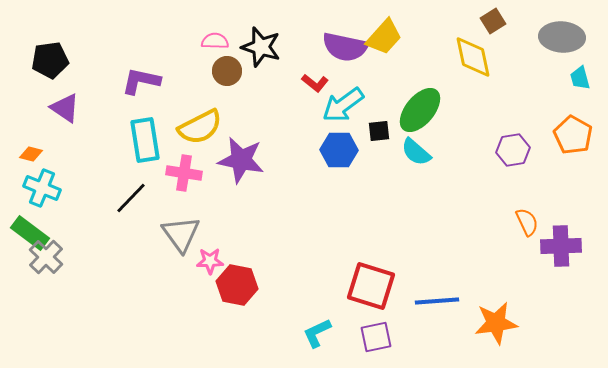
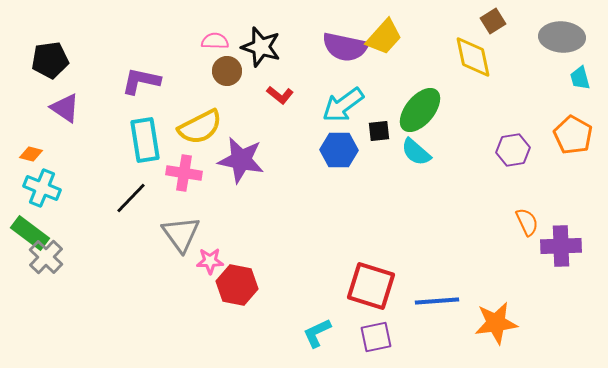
red L-shape: moved 35 px left, 12 px down
